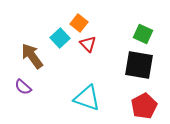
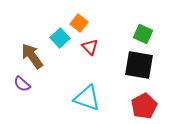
red triangle: moved 2 px right, 3 px down
purple semicircle: moved 1 px left, 3 px up
